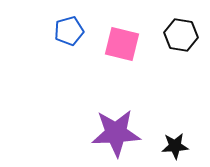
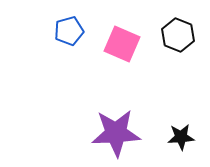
black hexagon: moved 3 px left; rotated 12 degrees clockwise
pink square: rotated 9 degrees clockwise
black star: moved 6 px right, 9 px up
